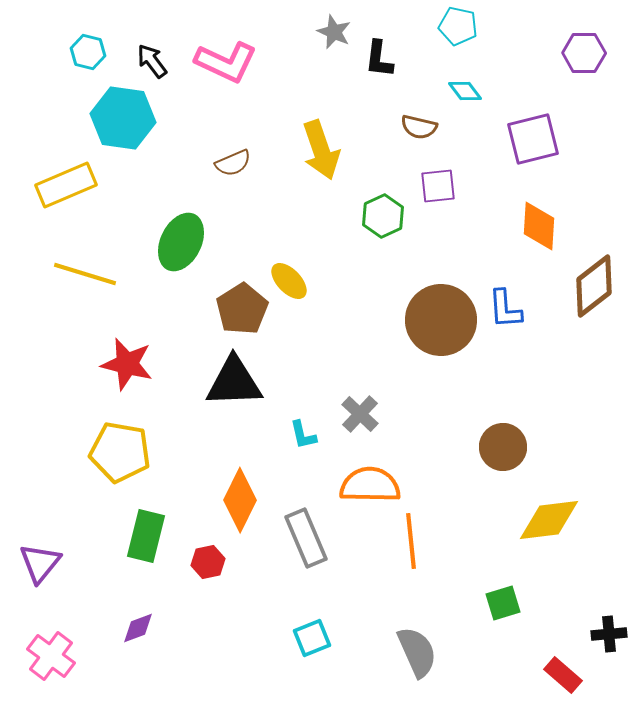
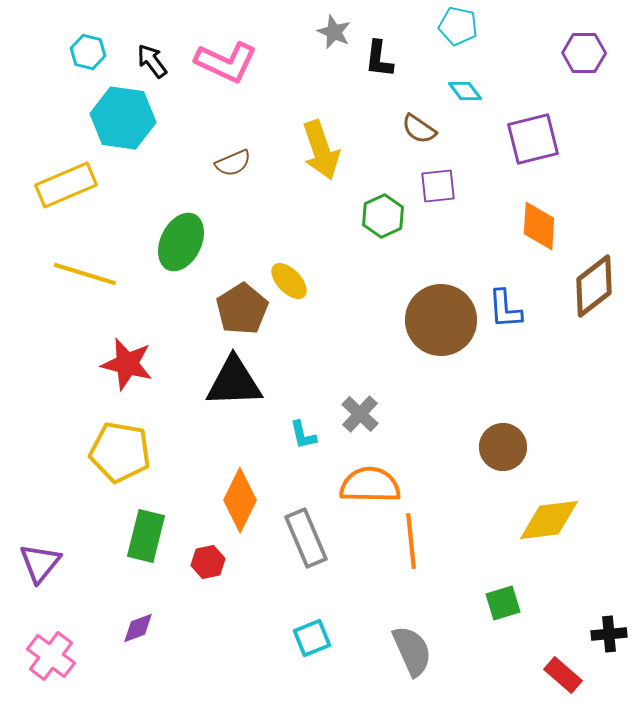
brown semicircle at (419, 127): moved 2 px down; rotated 21 degrees clockwise
gray semicircle at (417, 652): moved 5 px left, 1 px up
